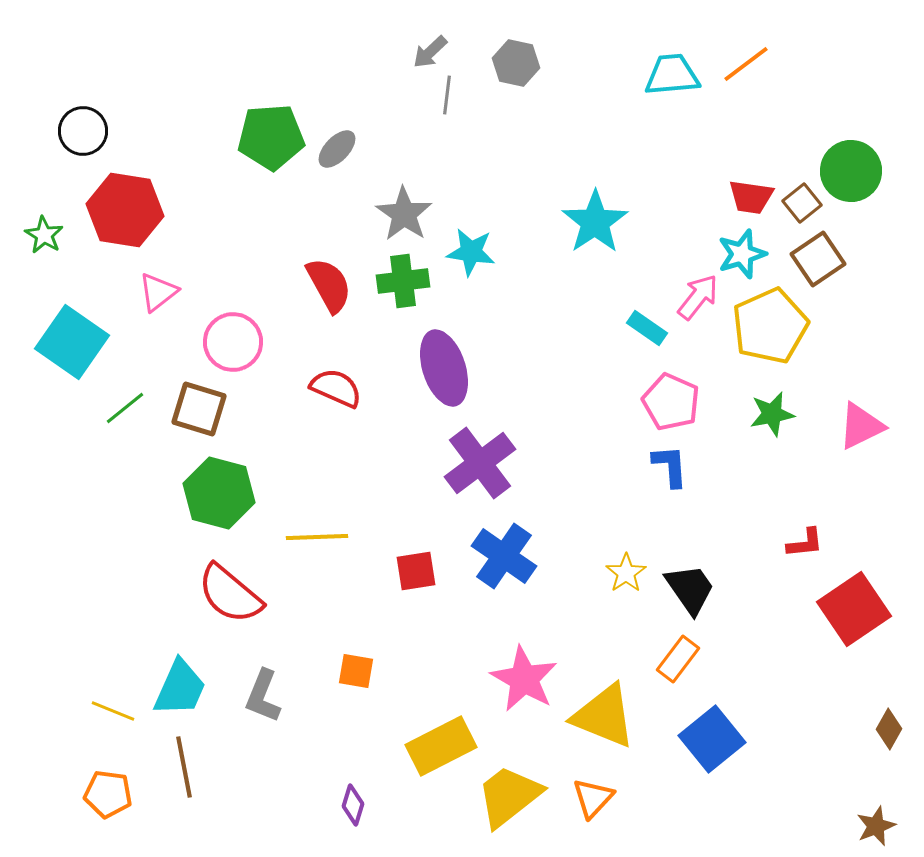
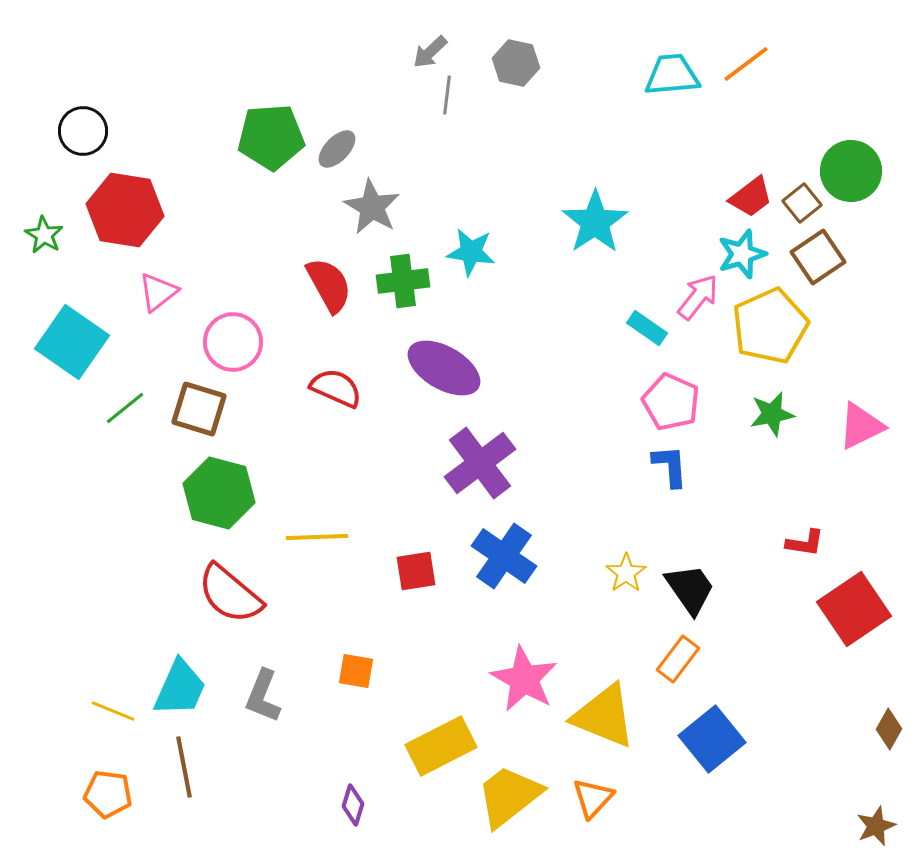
red trapezoid at (751, 197): rotated 45 degrees counterclockwise
gray star at (404, 214): moved 32 px left, 7 px up; rotated 4 degrees counterclockwise
brown square at (818, 259): moved 2 px up
purple ellipse at (444, 368): rotated 42 degrees counterclockwise
red L-shape at (805, 543): rotated 15 degrees clockwise
